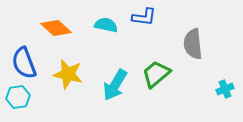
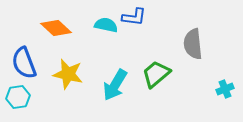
blue L-shape: moved 10 px left
